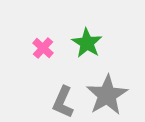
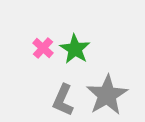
green star: moved 12 px left, 6 px down
gray L-shape: moved 2 px up
